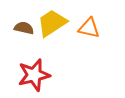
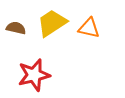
brown semicircle: moved 8 px left
